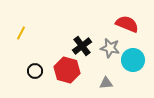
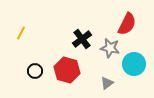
red semicircle: rotated 95 degrees clockwise
black cross: moved 7 px up
cyan circle: moved 1 px right, 4 px down
gray triangle: moved 1 px right; rotated 32 degrees counterclockwise
